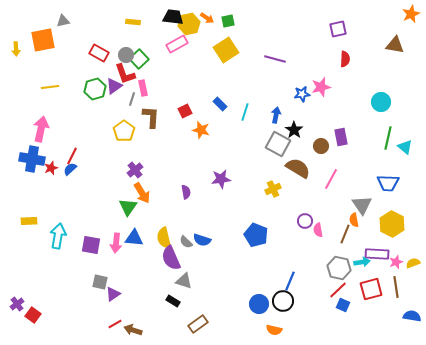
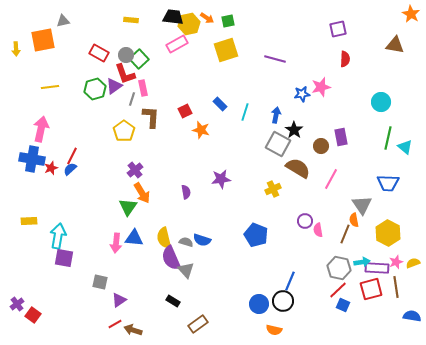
orange star at (411, 14): rotated 18 degrees counterclockwise
yellow rectangle at (133, 22): moved 2 px left, 2 px up
yellow square at (226, 50): rotated 15 degrees clockwise
yellow hexagon at (392, 224): moved 4 px left, 9 px down
gray semicircle at (186, 242): rotated 152 degrees clockwise
purple square at (91, 245): moved 27 px left, 13 px down
purple rectangle at (377, 254): moved 14 px down
gray triangle at (184, 281): moved 2 px right, 11 px up; rotated 30 degrees clockwise
purple triangle at (113, 294): moved 6 px right, 6 px down
